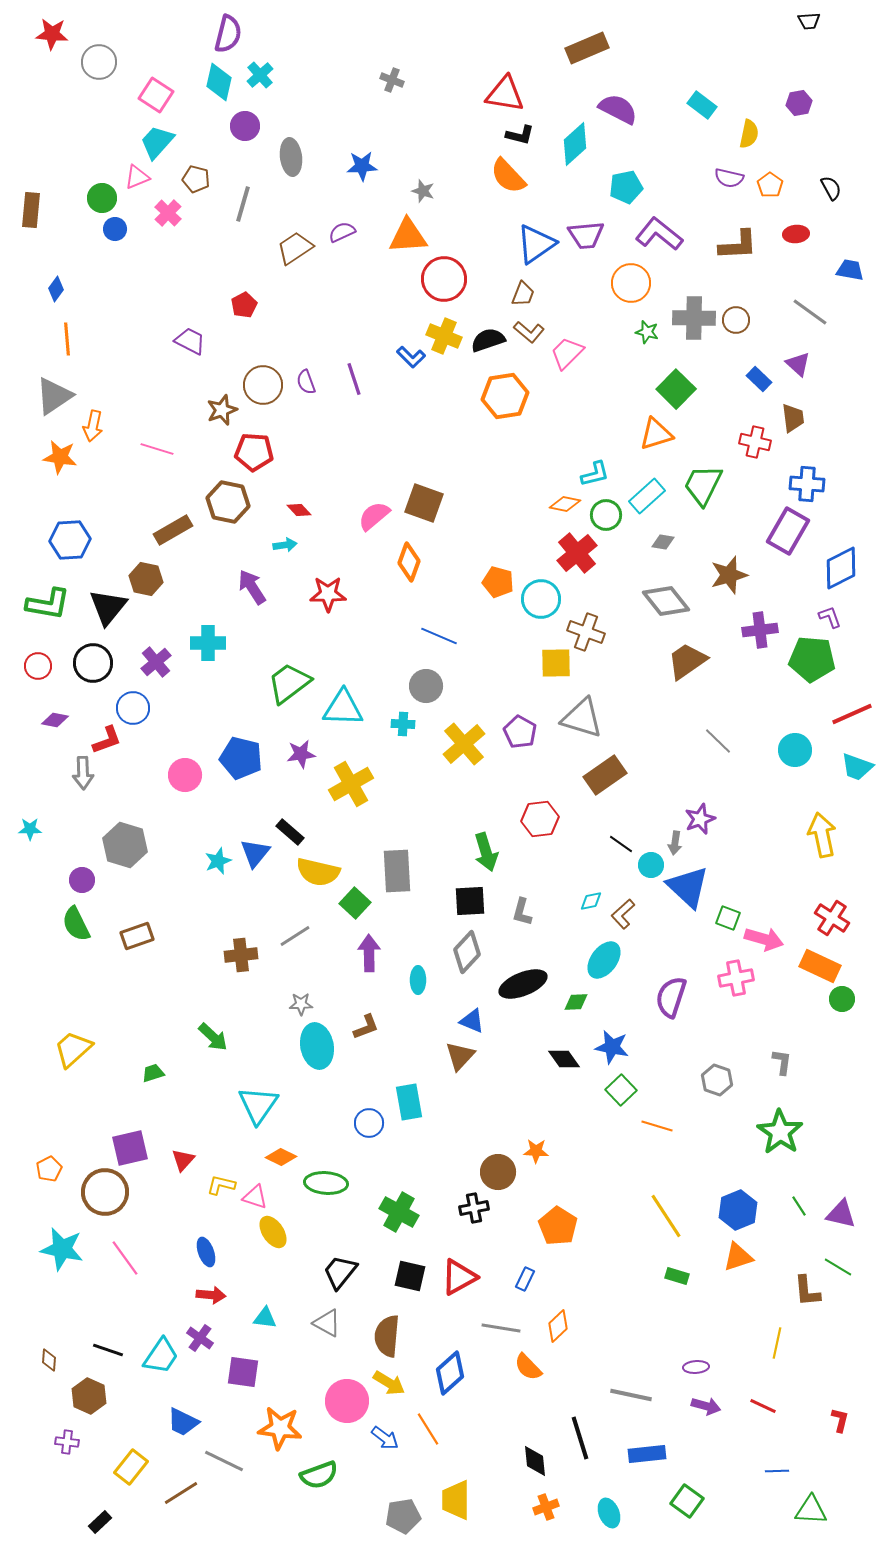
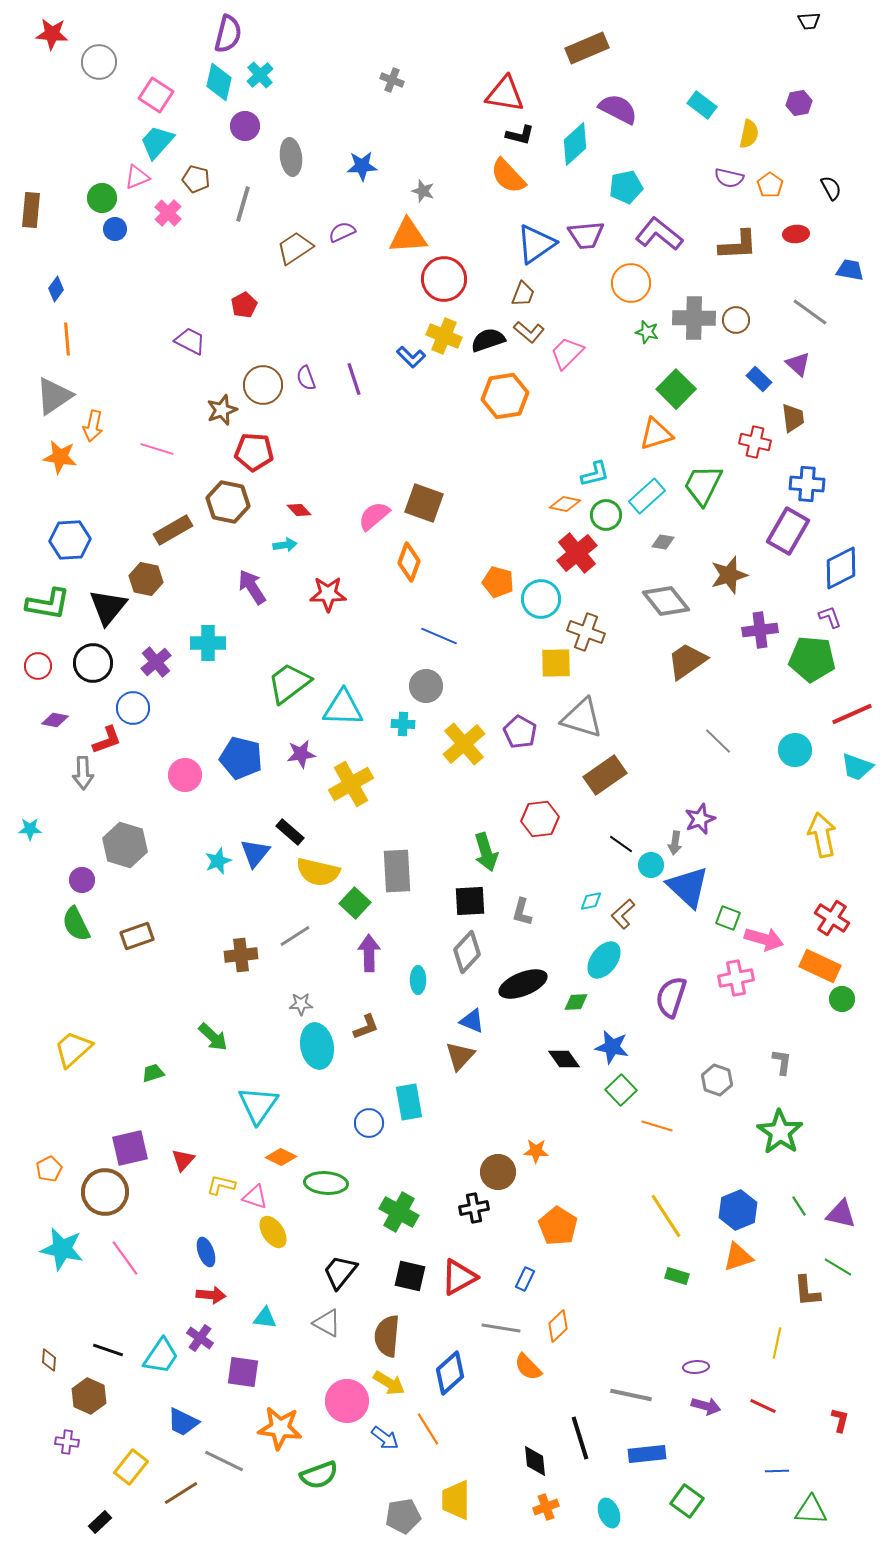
purple semicircle at (306, 382): moved 4 px up
